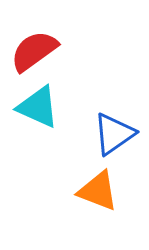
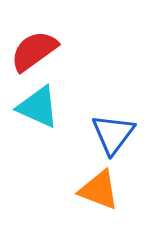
blue triangle: moved 1 px left; rotated 18 degrees counterclockwise
orange triangle: moved 1 px right, 1 px up
